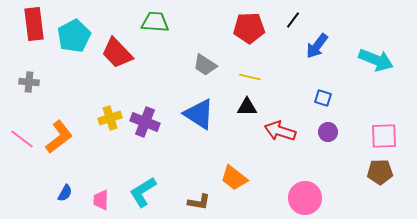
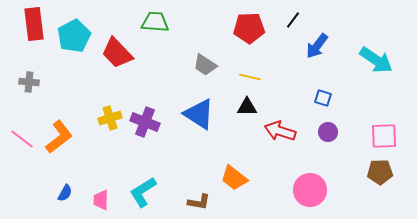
cyan arrow: rotated 12 degrees clockwise
pink circle: moved 5 px right, 8 px up
